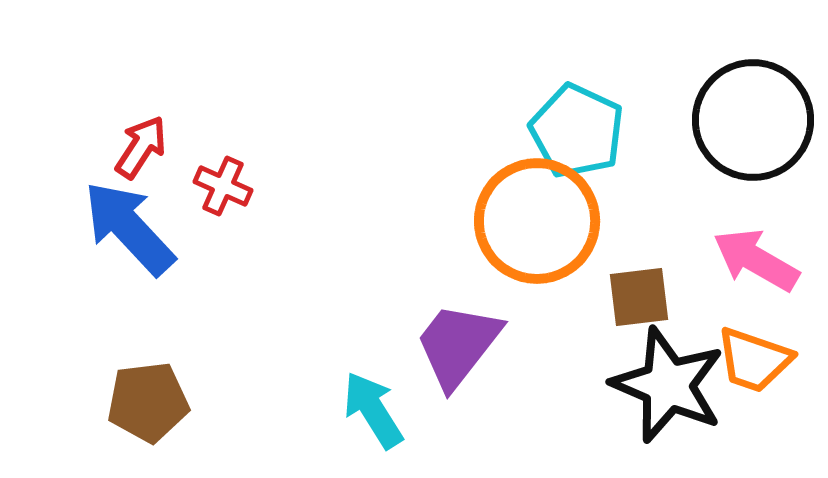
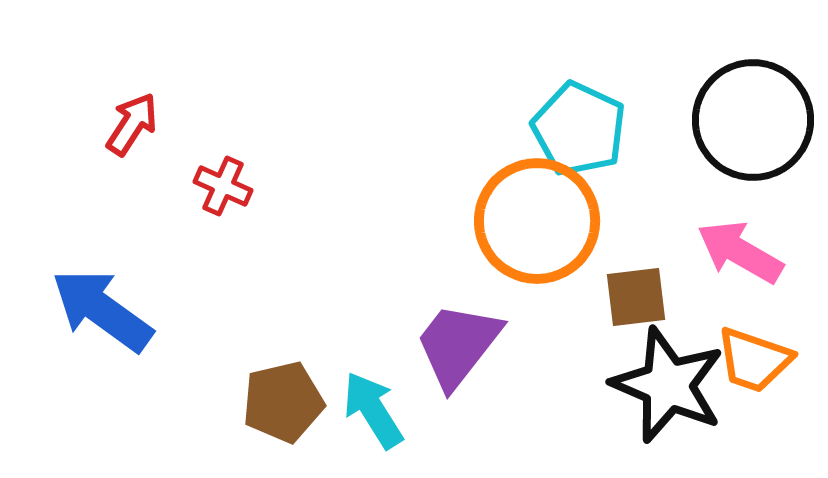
cyan pentagon: moved 2 px right, 2 px up
red arrow: moved 9 px left, 23 px up
blue arrow: moved 27 px left, 82 px down; rotated 11 degrees counterclockwise
pink arrow: moved 16 px left, 8 px up
brown square: moved 3 px left
brown pentagon: moved 135 px right; rotated 6 degrees counterclockwise
